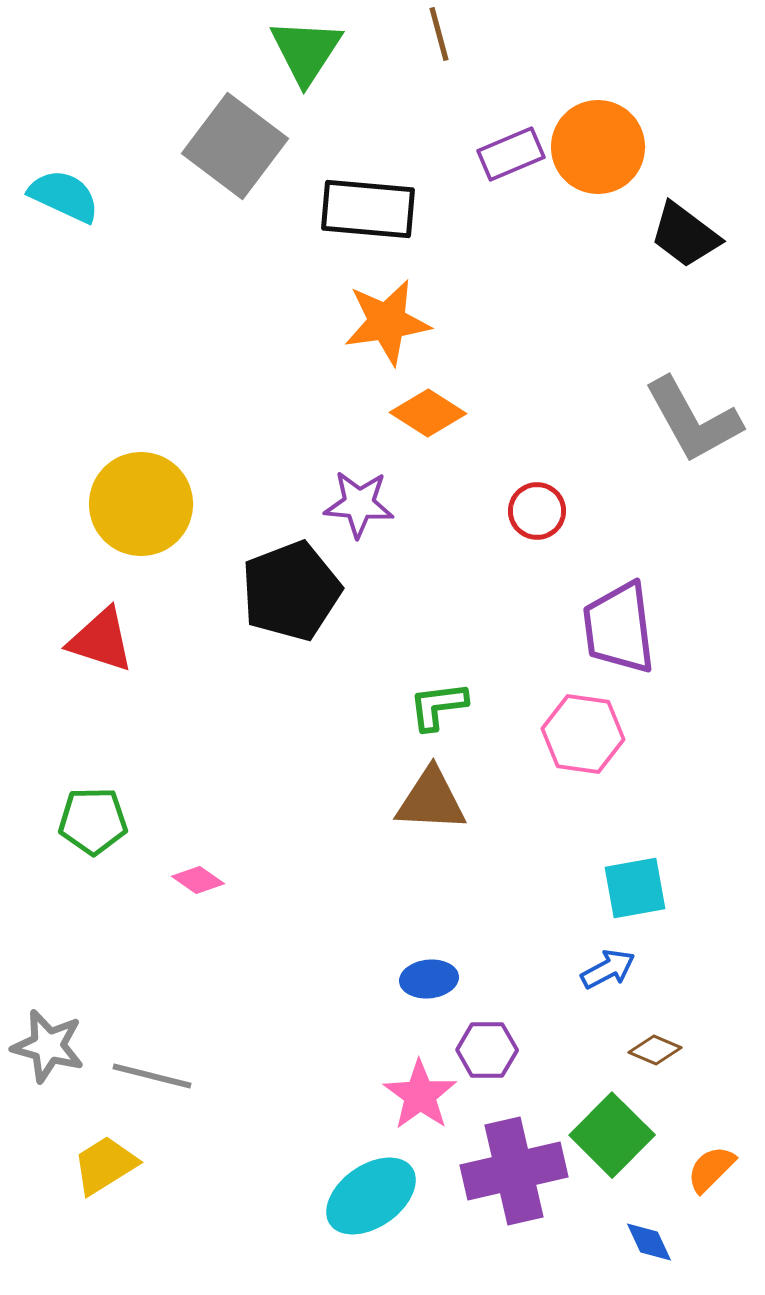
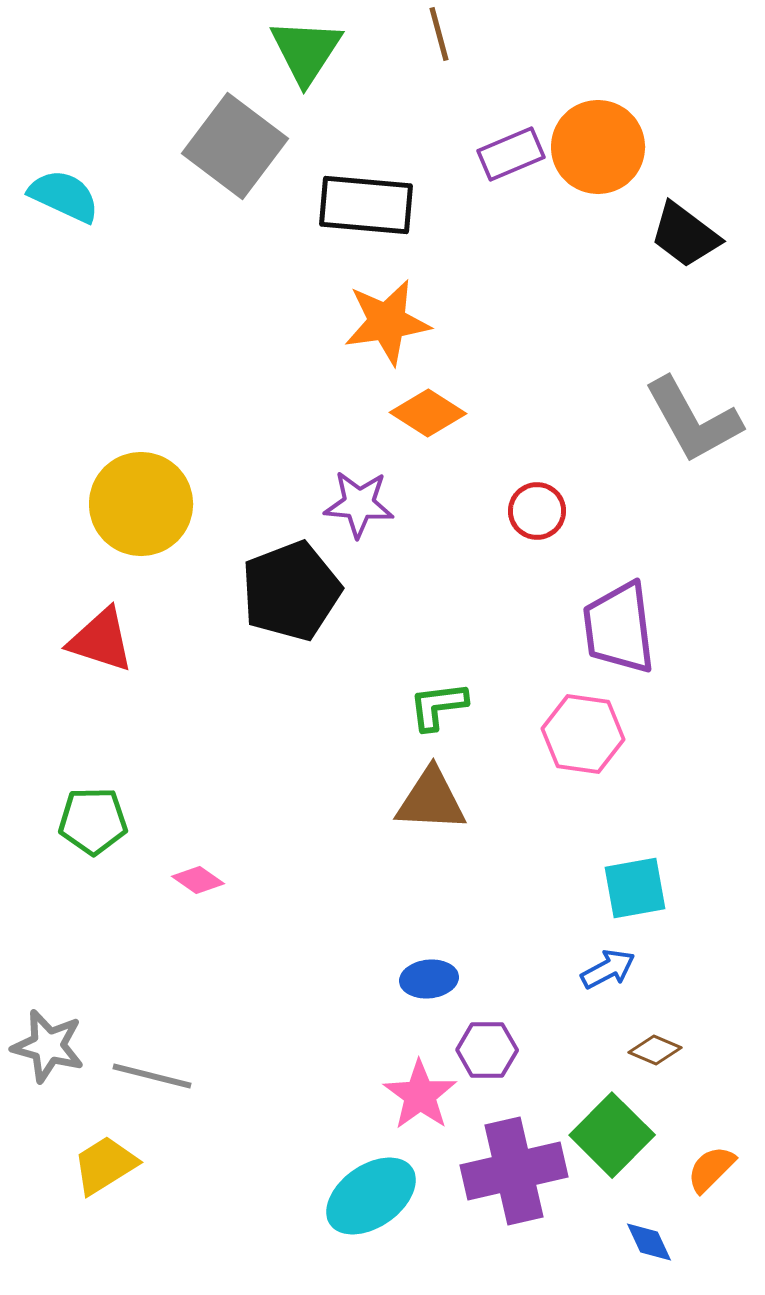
black rectangle: moved 2 px left, 4 px up
